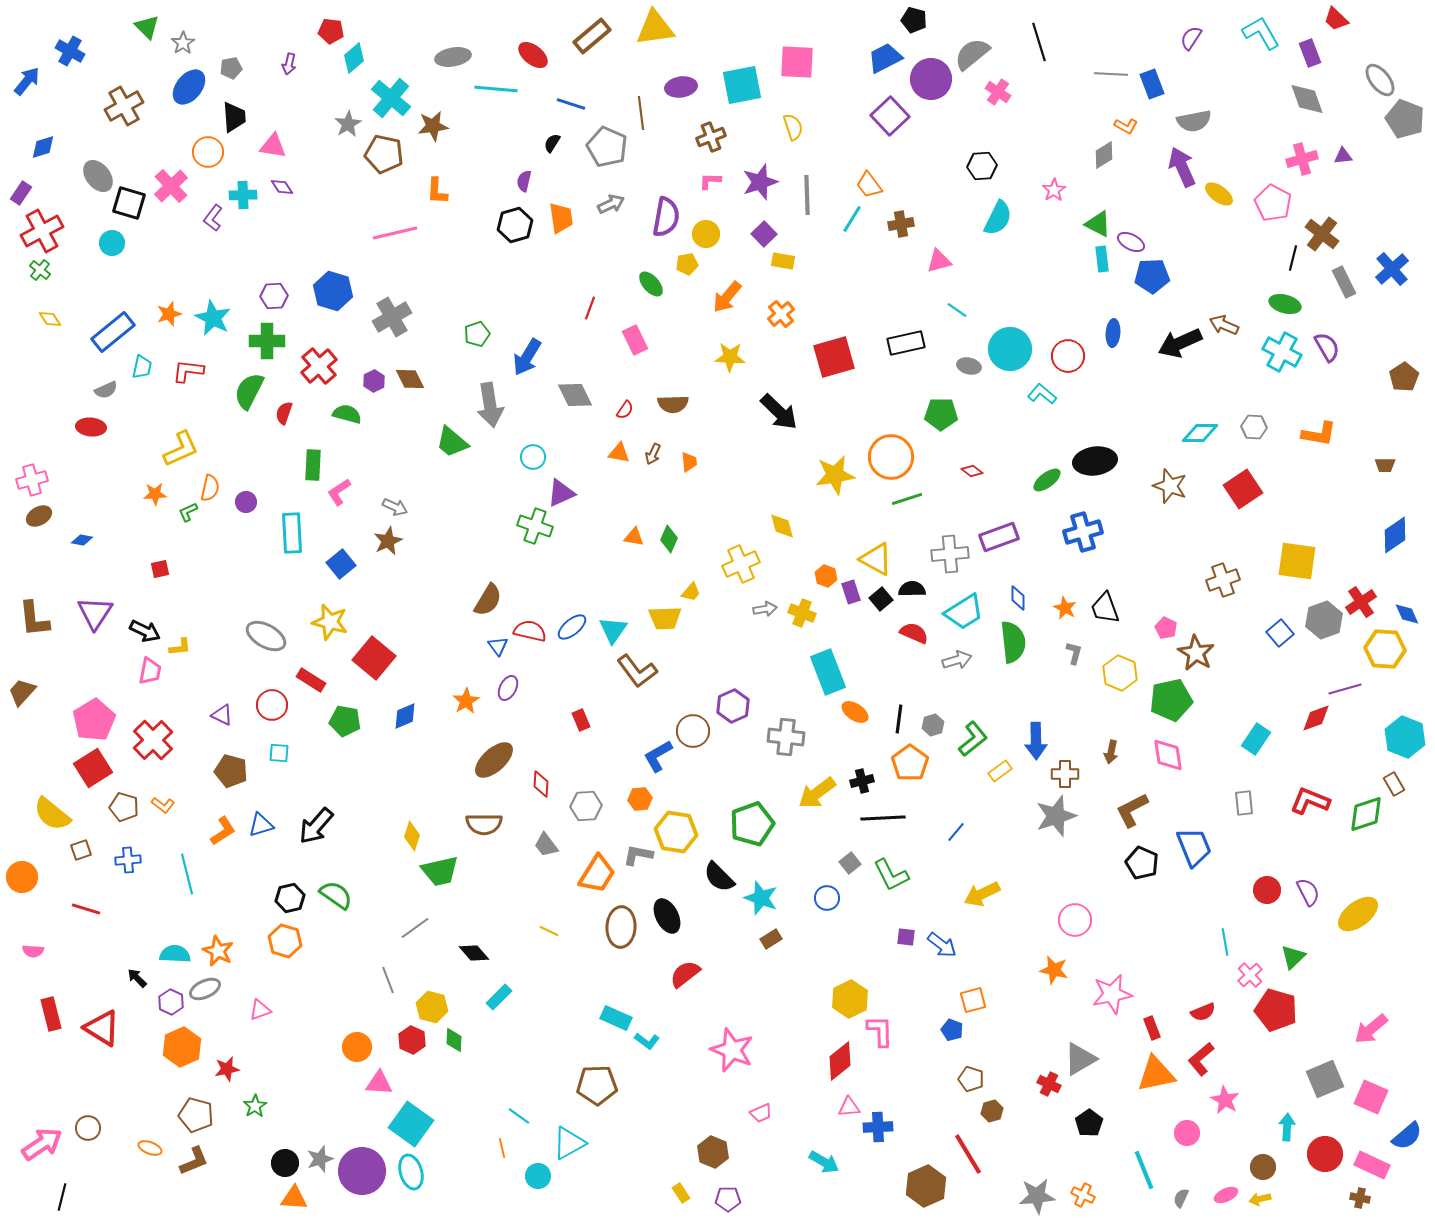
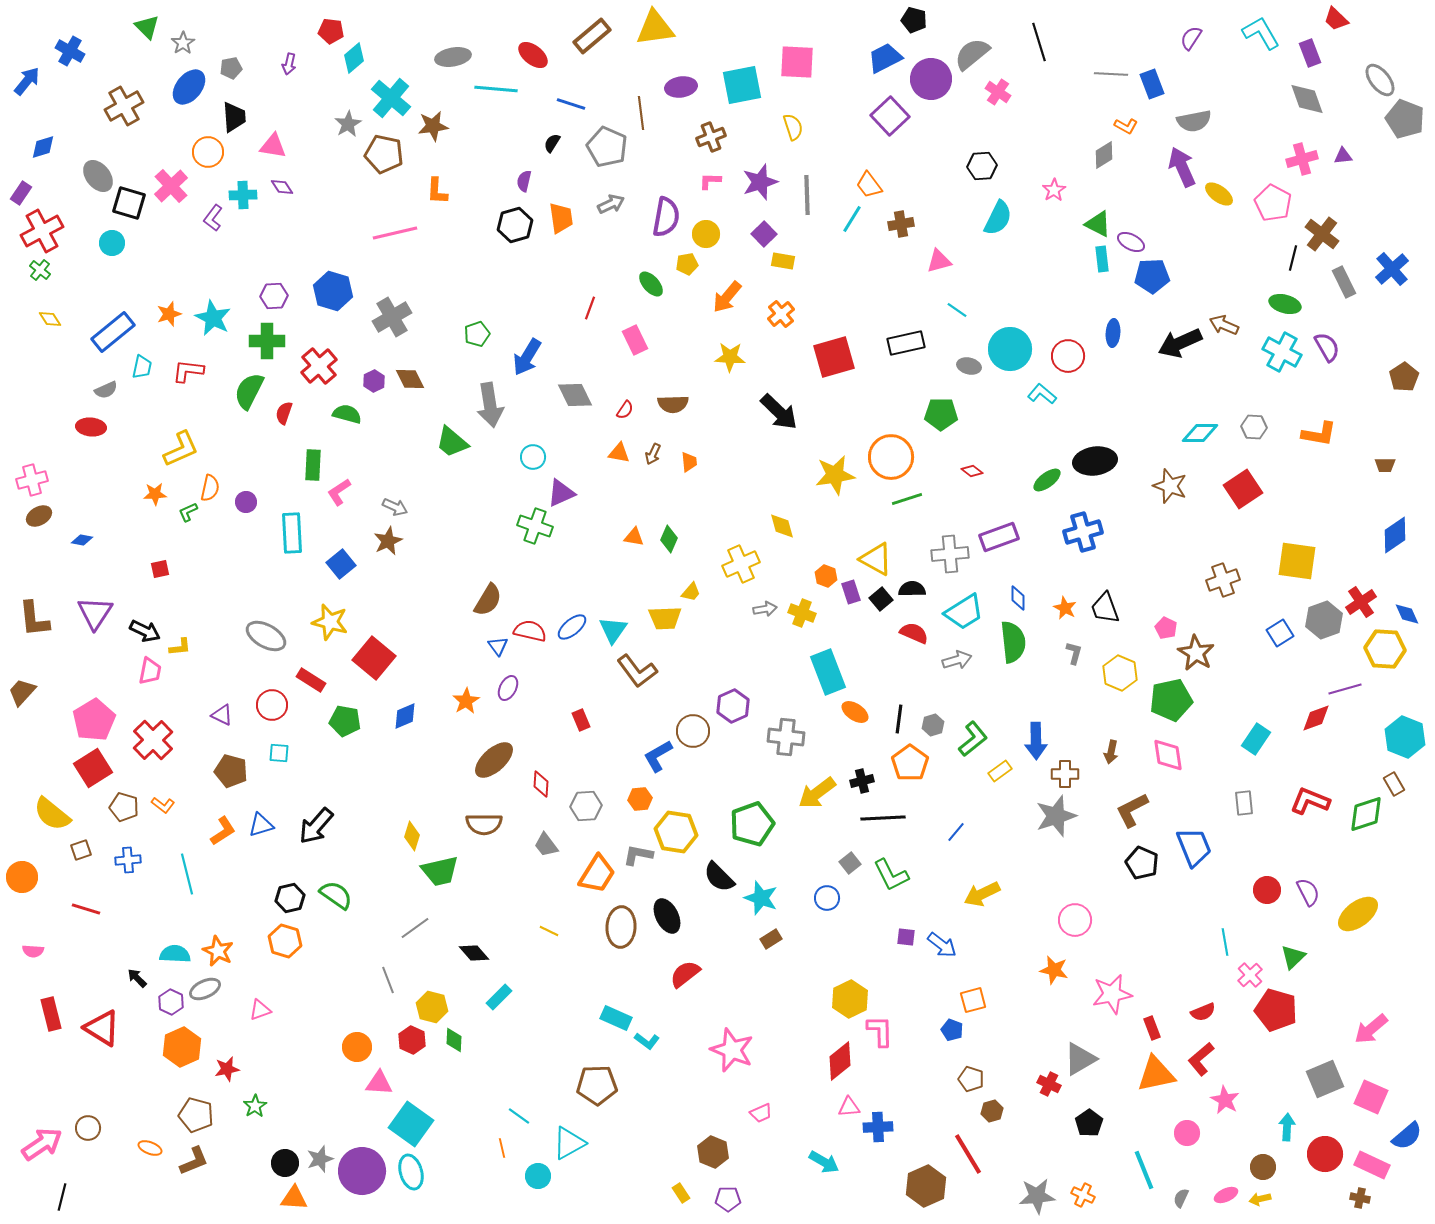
blue square at (1280, 633): rotated 8 degrees clockwise
